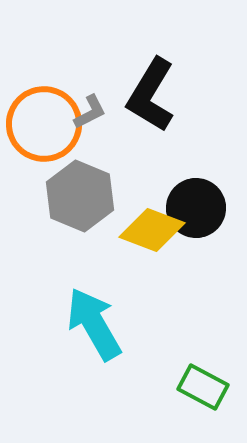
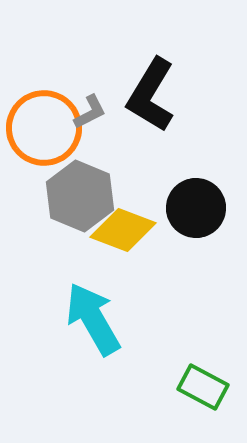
orange circle: moved 4 px down
yellow diamond: moved 29 px left
cyan arrow: moved 1 px left, 5 px up
